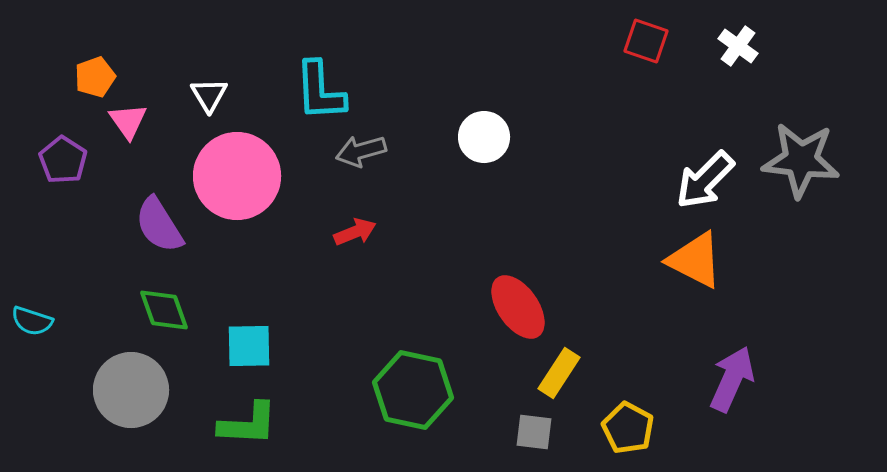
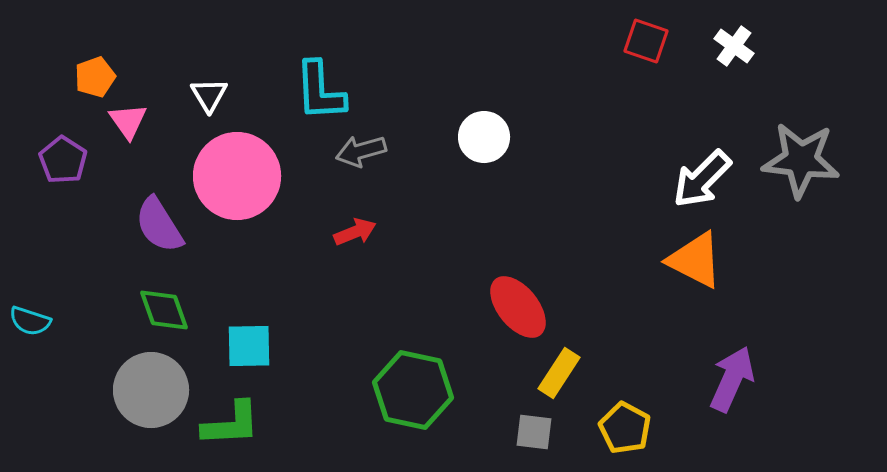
white cross: moved 4 px left
white arrow: moved 3 px left, 1 px up
red ellipse: rotated 4 degrees counterclockwise
cyan semicircle: moved 2 px left
gray circle: moved 20 px right
green L-shape: moved 17 px left; rotated 6 degrees counterclockwise
yellow pentagon: moved 3 px left
